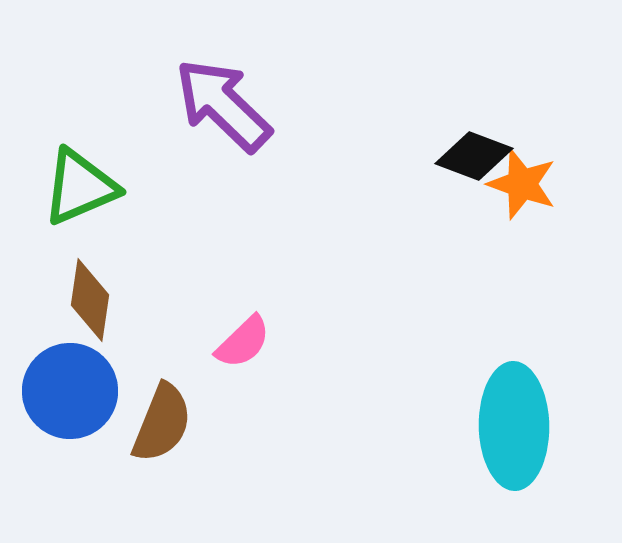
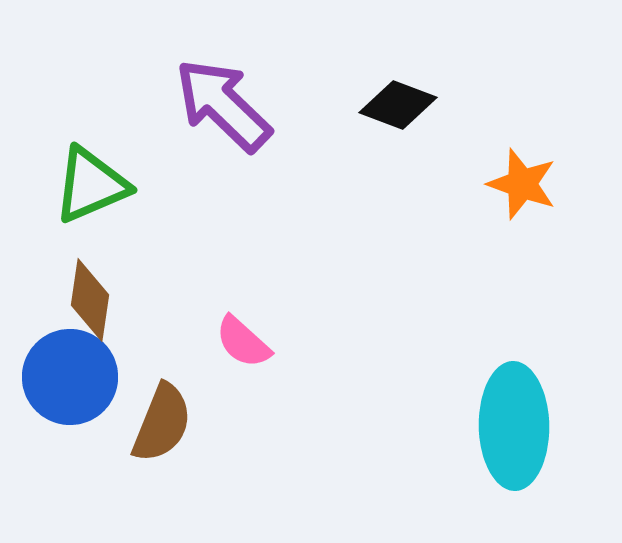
black diamond: moved 76 px left, 51 px up
green triangle: moved 11 px right, 2 px up
pink semicircle: rotated 86 degrees clockwise
blue circle: moved 14 px up
